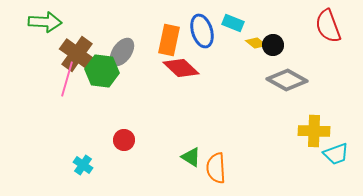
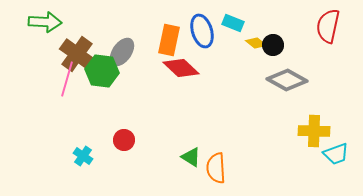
red semicircle: rotated 32 degrees clockwise
cyan cross: moved 9 px up
